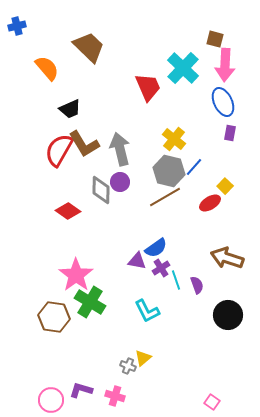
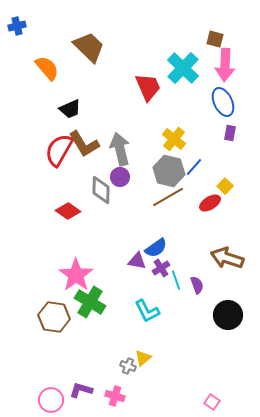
purple circle: moved 5 px up
brown line: moved 3 px right
